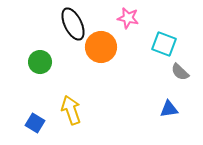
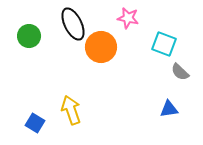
green circle: moved 11 px left, 26 px up
